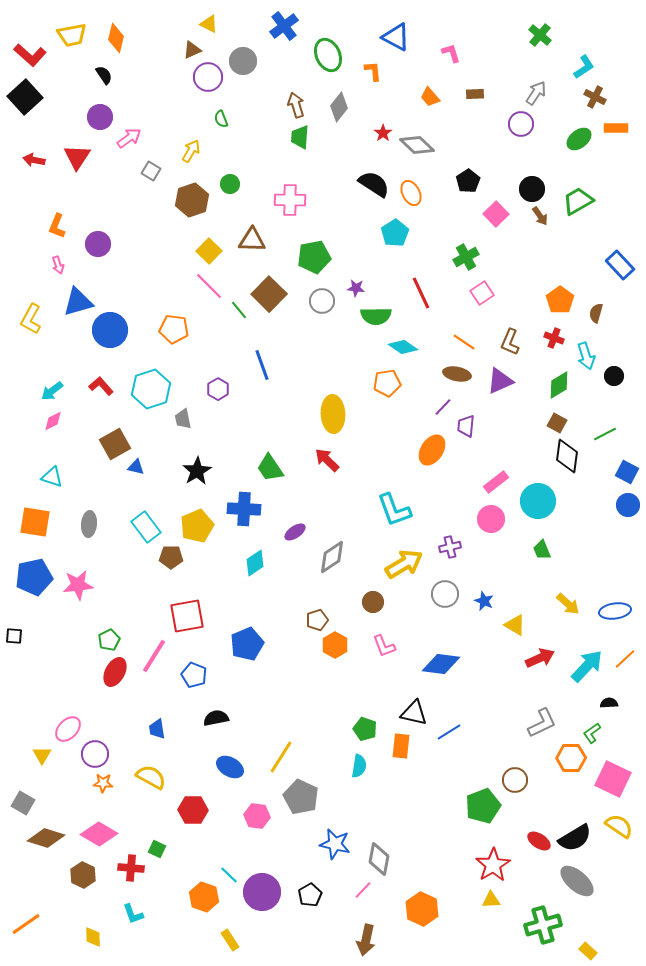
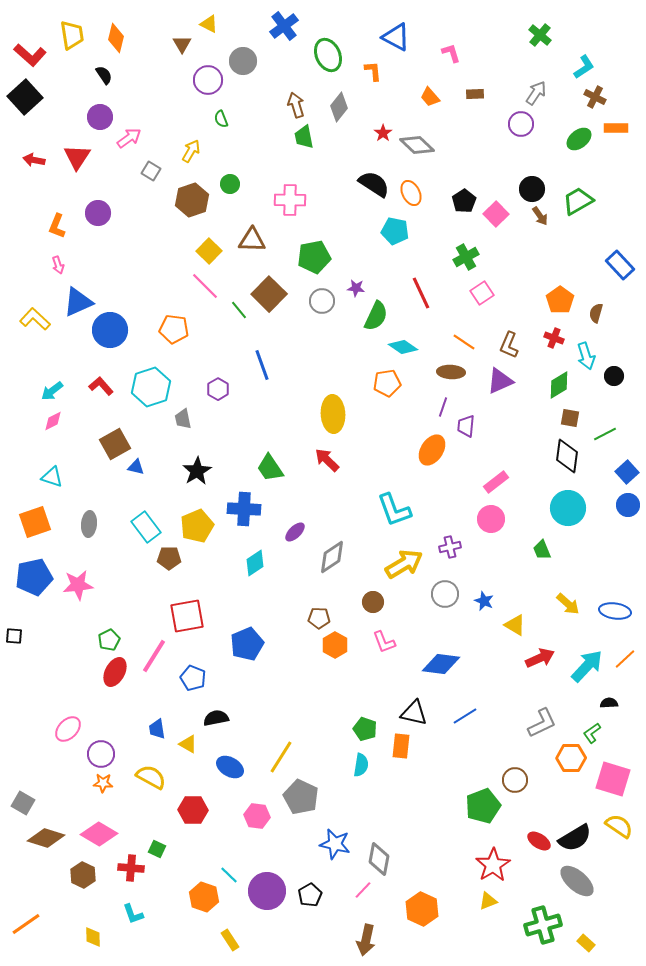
yellow trapezoid at (72, 35): rotated 88 degrees counterclockwise
brown triangle at (192, 50): moved 10 px left, 6 px up; rotated 36 degrees counterclockwise
purple circle at (208, 77): moved 3 px down
green trapezoid at (300, 137): moved 4 px right; rotated 15 degrees counterclockwise
black pentagon at (468, 181): moved 4 px left, 20 px down
cyan pentagon at (395, 233): moved 2 px up; rotated 28 degrees counterclockwise
purple circle at (98, 244): moved 31 px up
pink line at (209, 286): moved 4 px left
blue triangle at (78, 302): rotated 8 degrees counterclockwise
green semicircle at (376, 316): rotated 64 degrees counterclockwise
yellow L-shape at (31, 319): moved 4 px right; rotated 104 degrees clockwise
brown L-shape at (510, 342): moved 1 px left, 3 px down
brown ellipse at (457, 374): moved 6 px left, 2 px up; rotated 8 degrees counterclockwise
cyan hexagon at (151, 389): moved 2 px up
purple line at (443, 407): rotated 24 degrees counterclockwise
brown square at (557, 423): moved 13 px right, 5 px up; rotated 18 degrees counterclockwise
blue square at (627, 472): rotated 20 degrees clockwise
cyan circle at (538, 501): moved 30 px right, 7 px down
orange square at (35, 522): rotated 28 degrees counterclockwise
purple ellipse at (295, 532): rotated 10 degrees counterclockwise
brown pentagon at (171, 557): moved 2 px left, 1 px down
blue ellipse at (615, 611): rotated 16 degrees clockwise
brown pentagon at (317, 620): moved 2 px right, 2 px up; rotated 20 degrees clockwise
pink L-shape at (384, 646): moved 4 px up
blue pentagon at (194, 675): moved 1 px left, 3 px down
blue line at (449, 732): moved 16 px right, 16 px up
purple circle at (95, 754): moved 6 px right
yellow triangle at (42, 755): moved 146 px right, 11 px up; rotated 30 degrees counterclockwise
cyan semicircle at (359, 766): moved 2 px right, 1 px up
pink square at (613, 779): rotated 9 degrees counterclockwise
purple circle at (262, 892): moved 5 px right, 1 px up
yellow triangle at (491, 900): moved 3 px left, 1 px down; rotated 18 degrees counterclockwise
yellow rectangle at (588, 951): moved 2 px left, 8 px up
